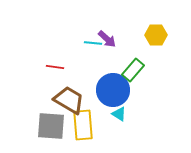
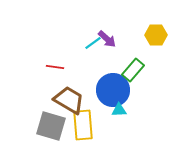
cyan line: rotated 42 degrees counterclockwise
cyan triangle: moved 4 px up; rotated 35 degrees counterclockwise
gray square: rotated 12 degrees clockwise
